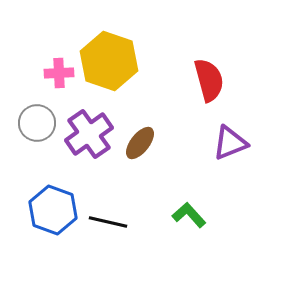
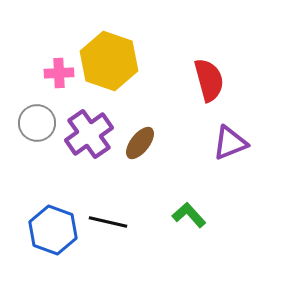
blue hexagon: moved 20 px down
